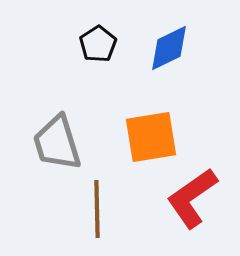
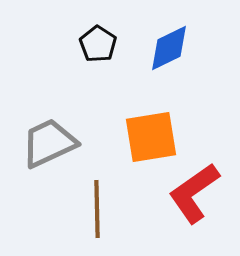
black pentagon: rotated 6 degrees counterclockwise
gray trapezoid: moved 8 px left; rotated 82 degrees clockwise
red L-shape: moved 2 px right, 5 px up
